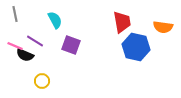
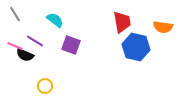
gray line: rotated 21 degrees counterclockwise
cyan semicircle: rotated 24 degrees counterclockwise
yellow circle: moved 3 px right, 5 px down
